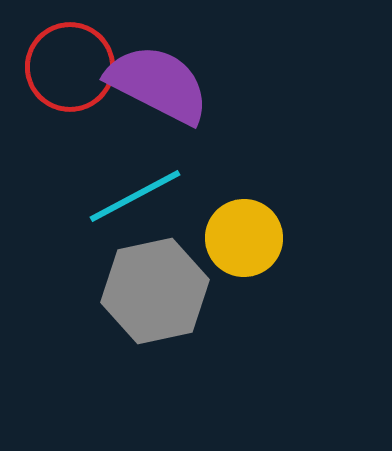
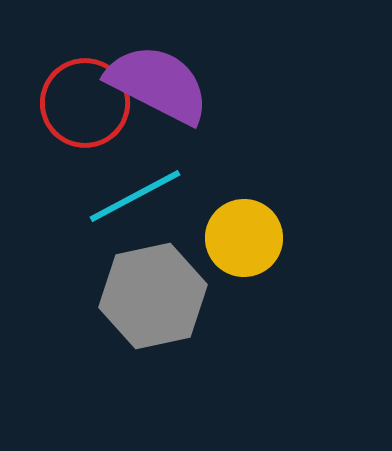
red circle: moved 15 px right, 36 px down
gray hexagon: moved 2 px left, 5 px down
